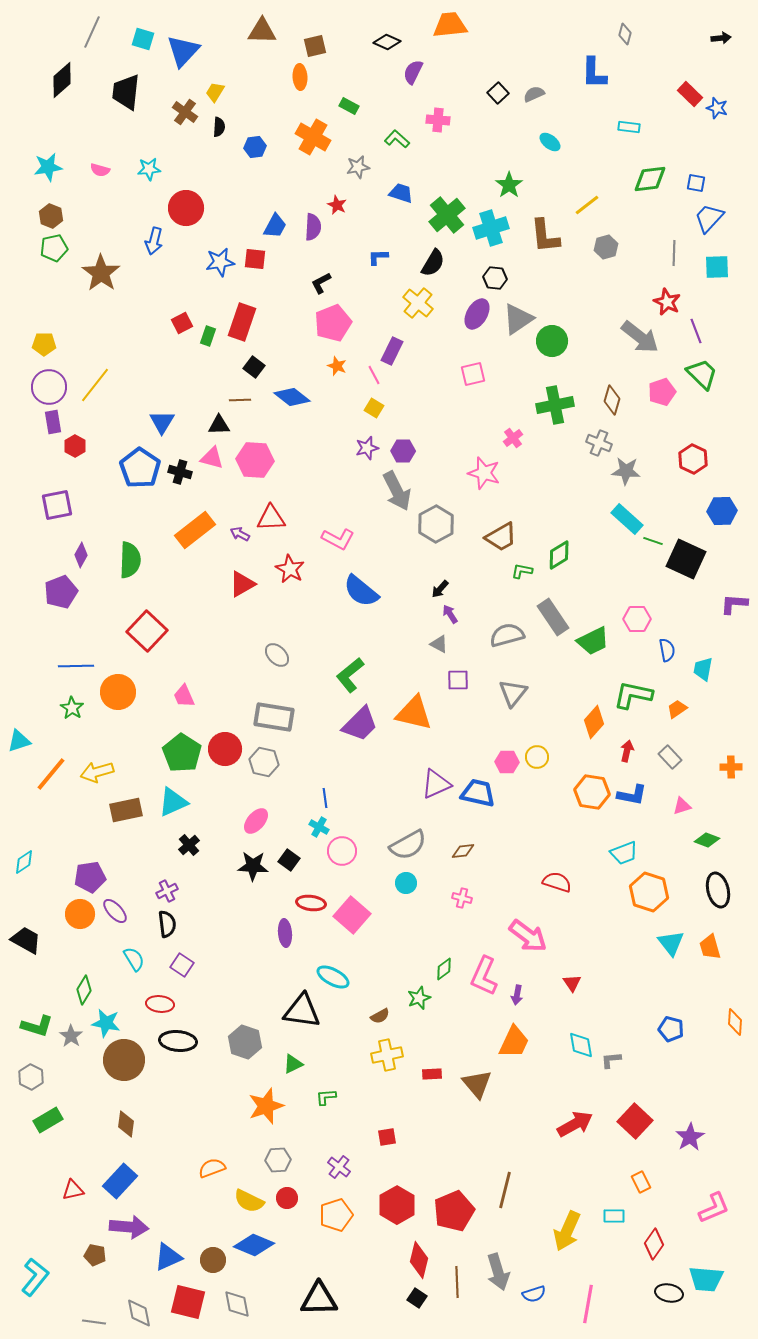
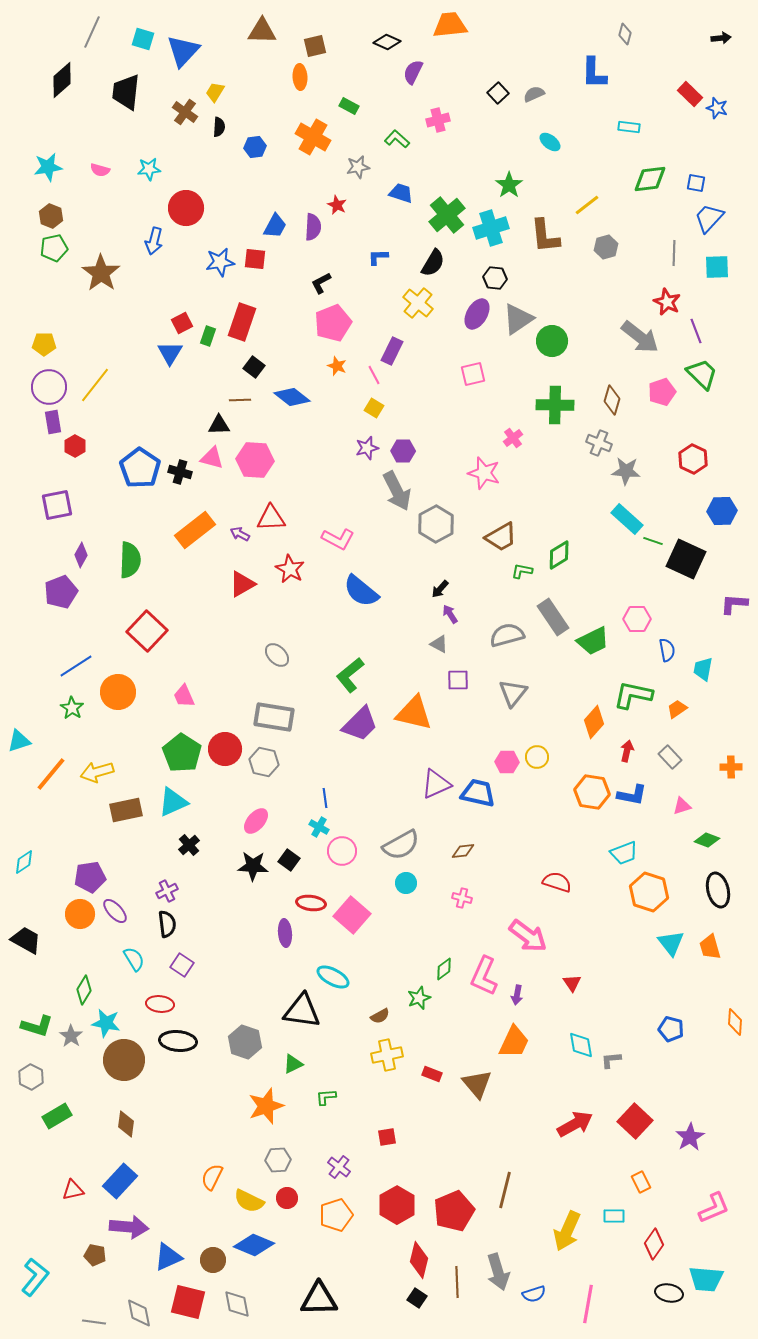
pink cross at (438, 120): rotated 20 degrees counterclockwise
green cross at (555, 405): rotated 12 degrees clockwise
blue triangle at (162, 422): moved 8 px right, 69 px up
blue line at (76, 666): rotated 32 degrees counterclockwise
gray semicircle at (408, 845): moved 7 px left
red rectangle at (432, 1074): rotated 24 degrees clockwise
green rectangle at (48, 1120): moved 9 px right, 4 px up
orange semicircle at (212, 1168): moved 9 px down; rotated 44 degrees counterclockwise
